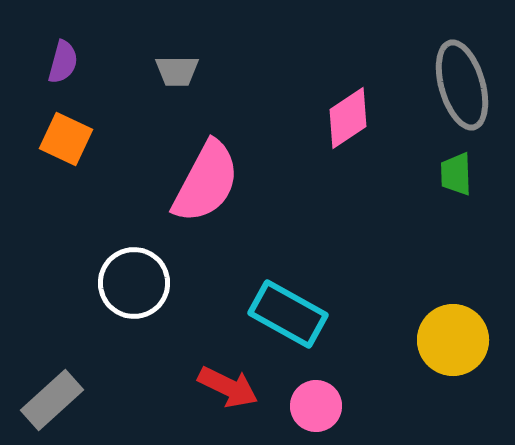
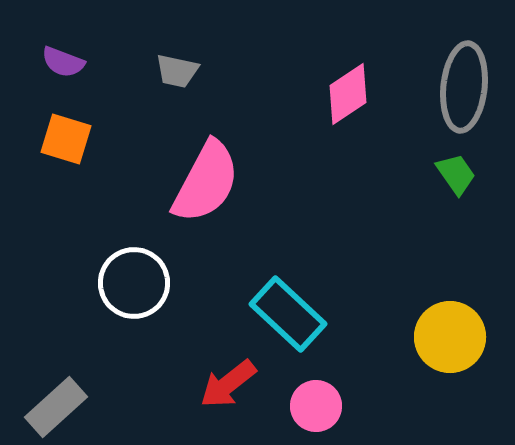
purple semicircle: rotated 96 degrees clockwise
gray trapezoid: rotated 12 degrees clockwise
gray ellipse: moved 2 px right, 2 px down; rotated 22 degrees clockwise
pink diamond: moved 24 px up
orange square: rotated 8 degrees counterclockwise
green trapezoid: rotated 147 degrees clockwise
cyan rectangle: rotated 14 degrees clockwise
yellow circle: moved 3 px left, 3 px up
red arrow: moved 3 px up; rotated 116 degrees clockwise
gray rectangle: moved 4 px right, 7 px down
